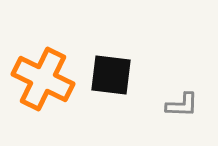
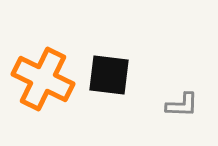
black square: moved 2 px left
